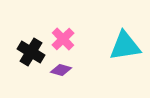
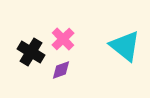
cyan triangle: rotated 48 degrees clockwise
purple diamond: rotated 35 degrees counterclockwise
